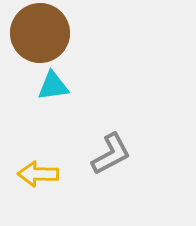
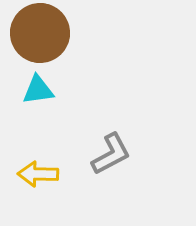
cyan triangle: moved 15 px left, 4 px down
